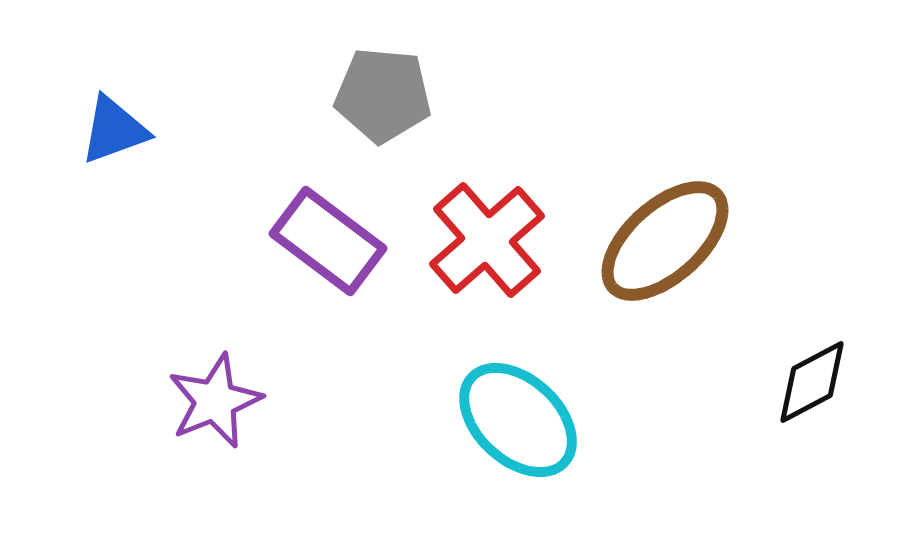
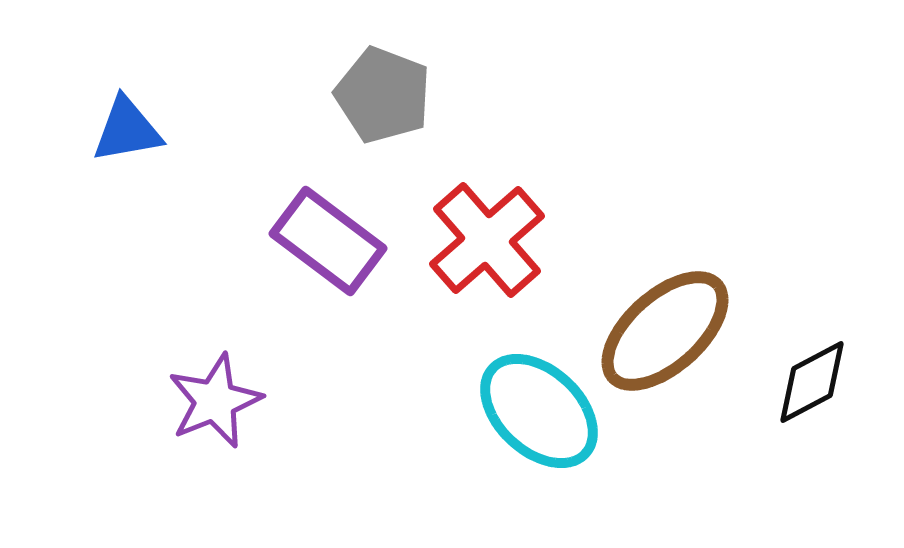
gray pentagon: rotated 16 degrees clockwise
blue triangle: moved 13 px right; rotated 10 degrees clockwise
brown ellipse: moved 90 px down
cyan ellipse: moved 21 px right, 9 px up
